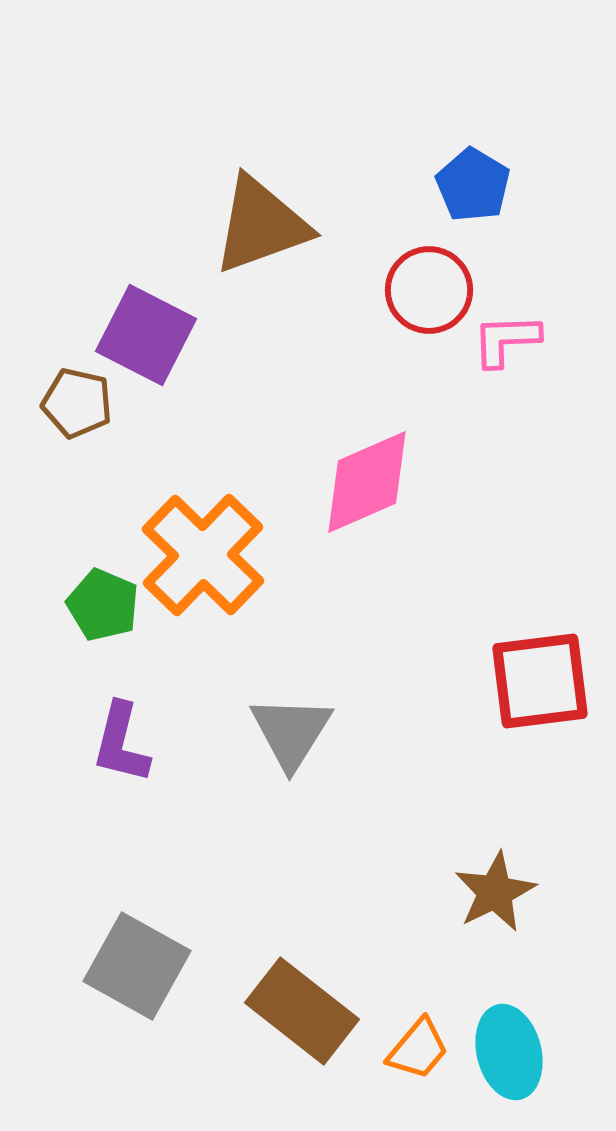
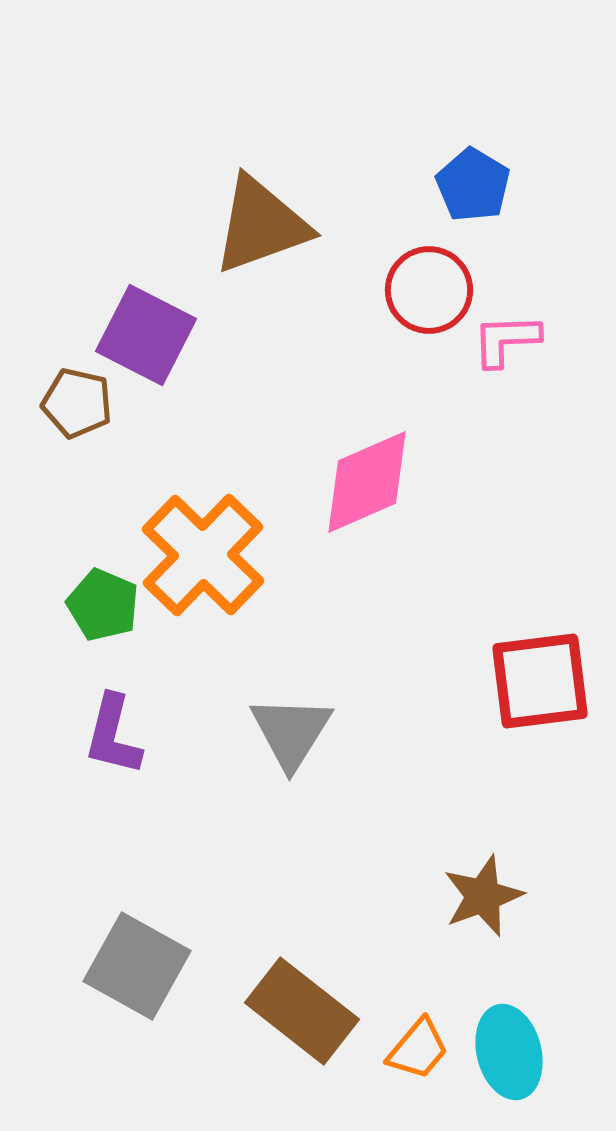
purple L-shape: moved 8 px left, 8 px up
brown star: moved 12 px left, 4 px down; rotated 6 degrees clockwise
